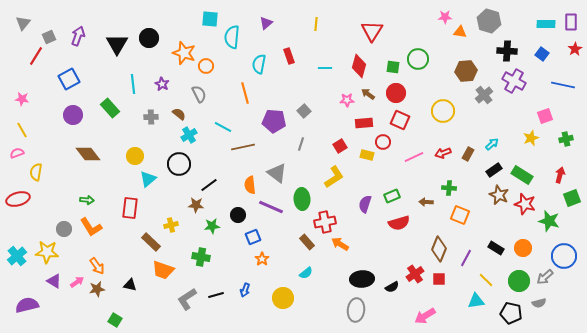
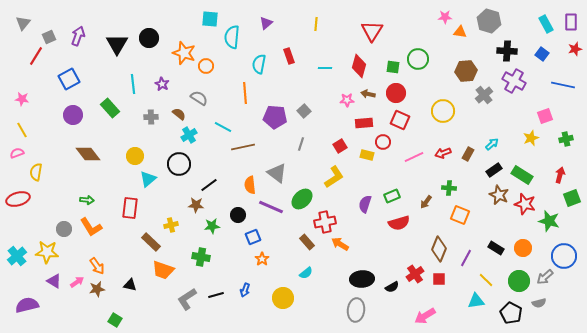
cyan rectangle at (546, 24): rotated 60 degrees clockwise
red star at (575, 49): rotated 16 degrees clockwise
orange line at (245, 93): rotated 10 degrees clockwise
gray semicircle at (199, 94): moved 4 px down; rotated 30 degrees counterclockwise
brown arrow at (368, 94): rotated 24 degrees counterclockwise
purple pentagon at (274, 121): moved 1 px right, 4 px up
green ellipse at (302, 199): rotated 50 degrees clockwise
brown arrow at (426, 202): rotated 56 degrees counterclockwise
black pentagon at (511, 313): rotated 15 degrees clockwise
